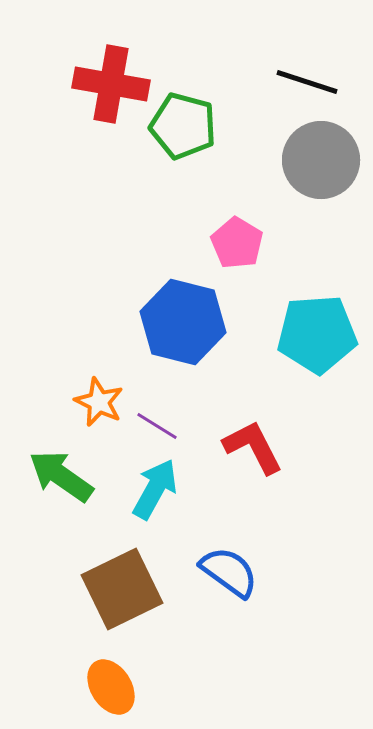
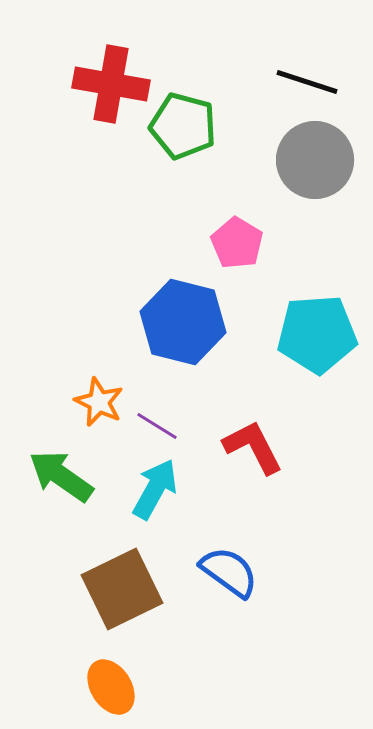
gray circle: moved 6 px left
